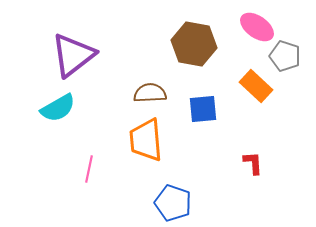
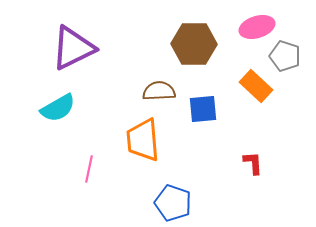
pink ellipse: rotated 52 degrees counterclockwise
brown hexagon: rotated 9 degrees counterclockwise
purple triangle: moved 7 px up; rotated 12 degrees clockwise
brown semicircle: moved 9 px right, 2 px up
orange trapezoid: moved 3 px left
